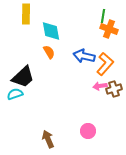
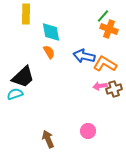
green line: rotated 32 degrees clockwise
cyan diamond: moved 1 px down
orange L-shape: rotated 100 degrees counterclockwise
